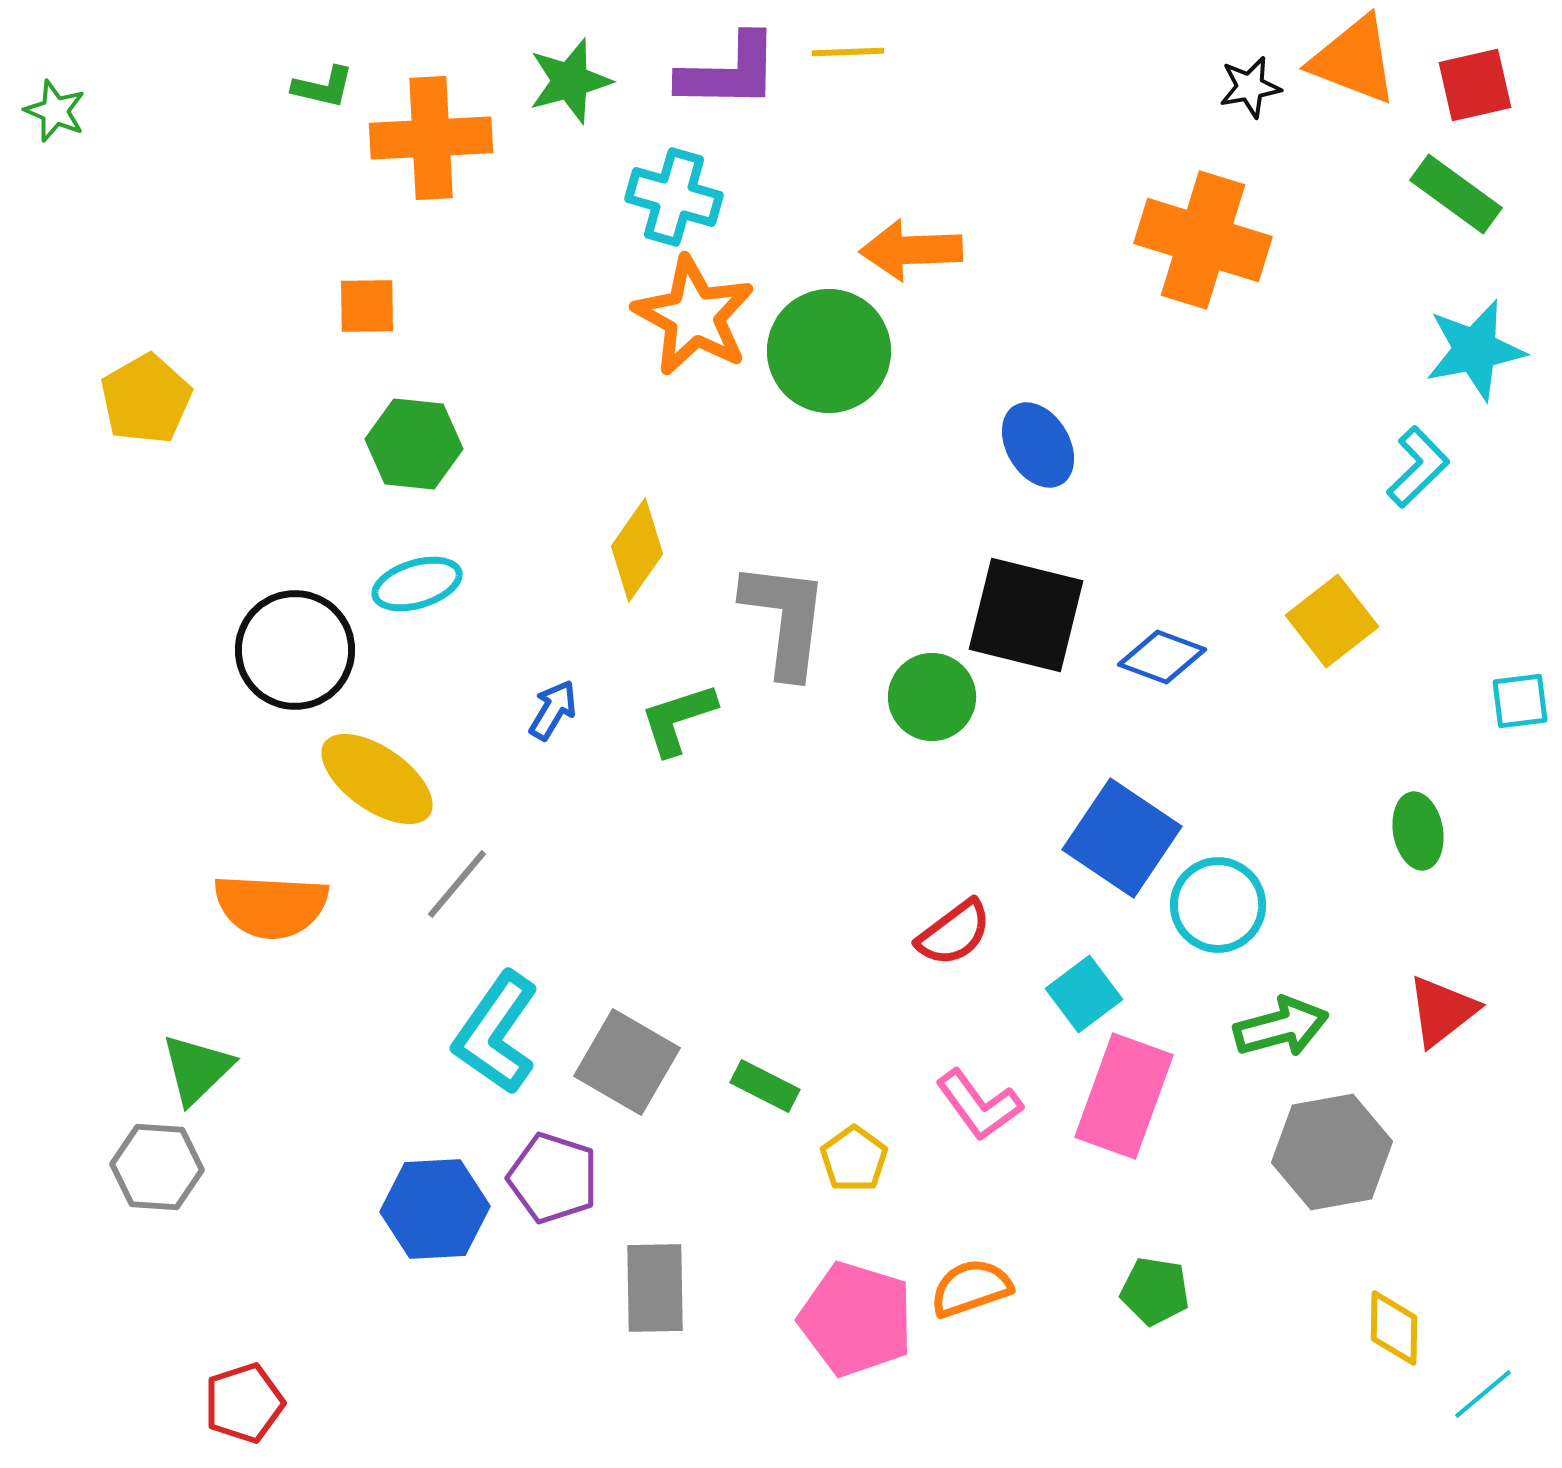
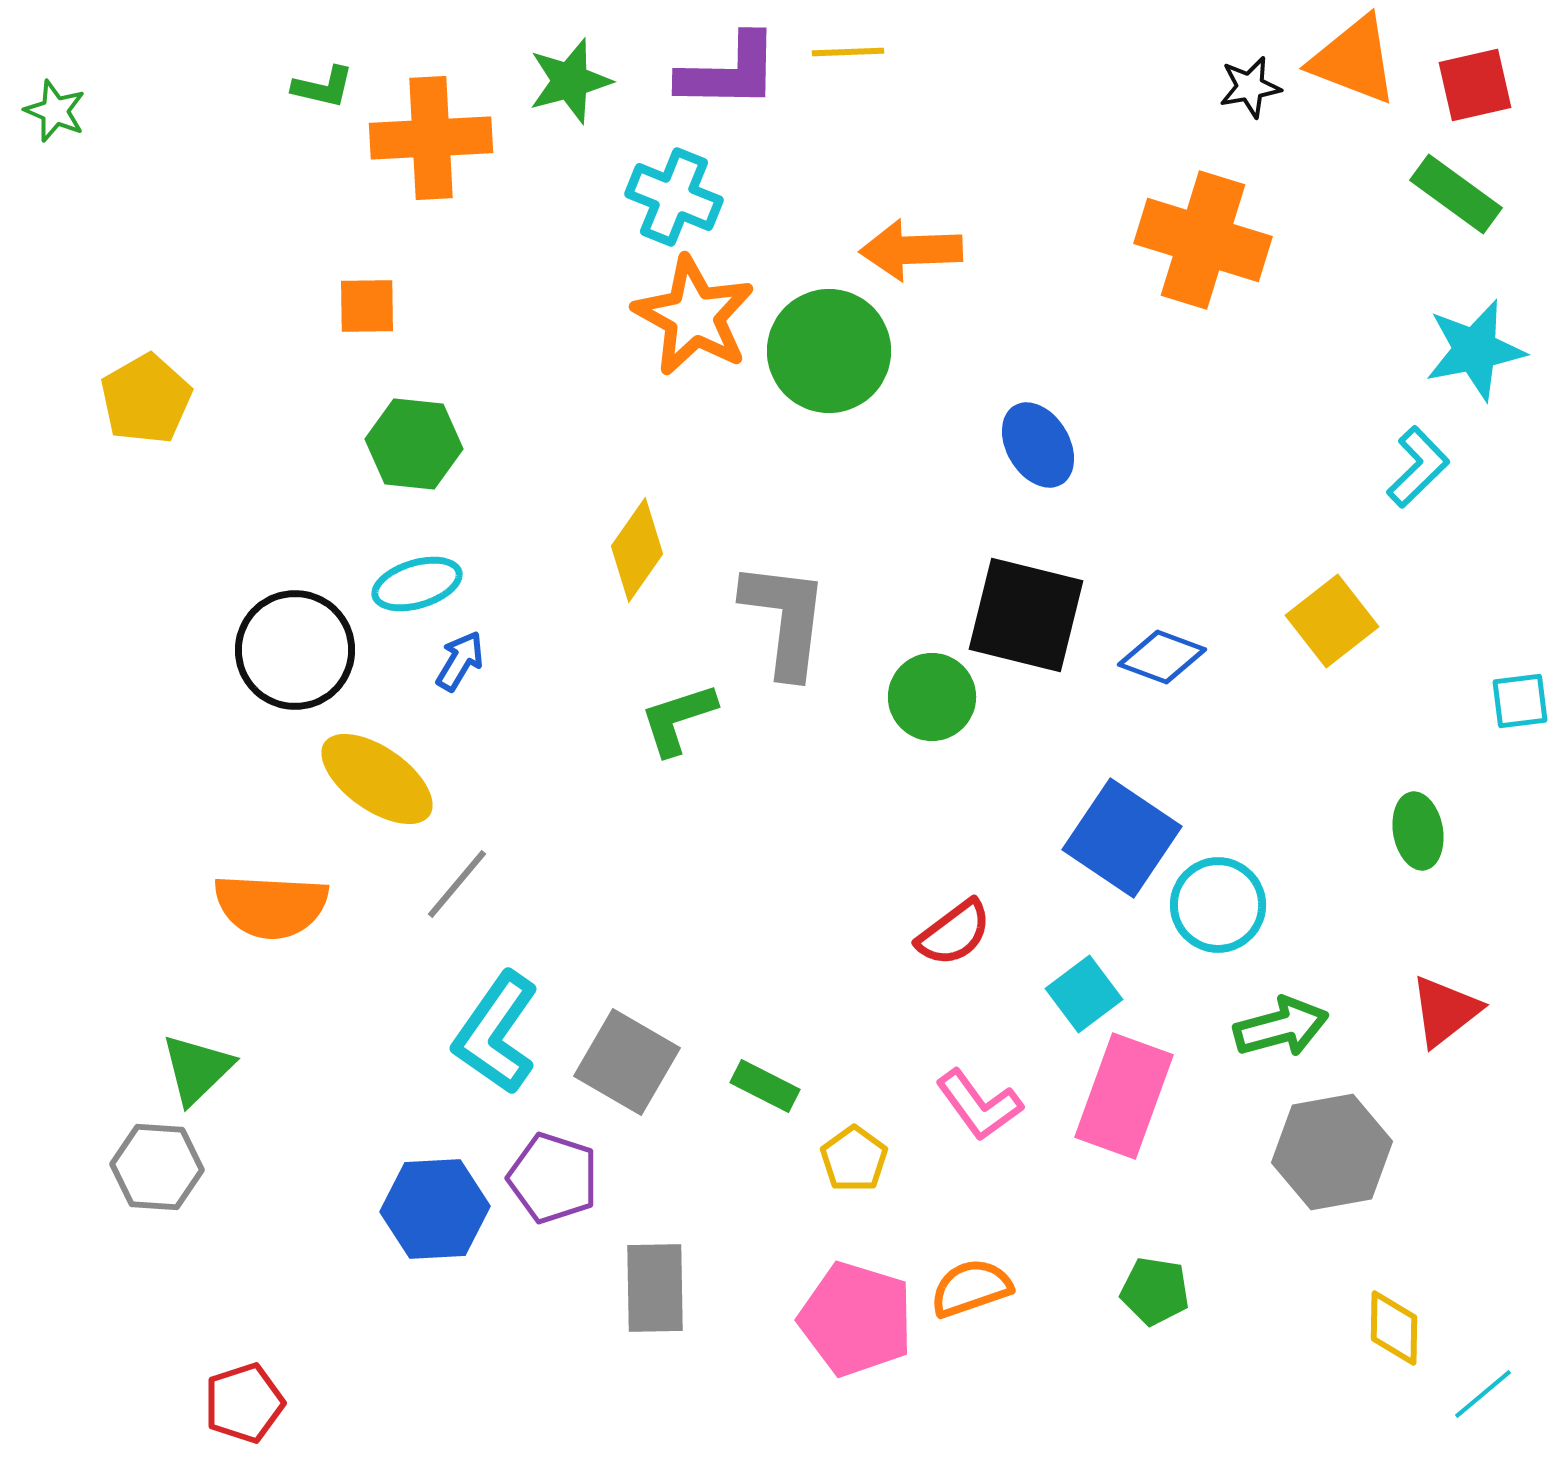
cyan cross at (674, 197): rotated 6 degrees clockwise
blue arrow at (553, 710): moved 93 px left, 49 px up
red triangle at (1442, 1011): moved 3 px right
